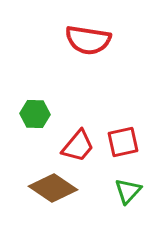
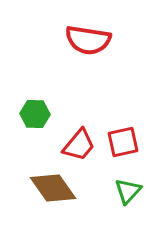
red trapezoid: moved 1 px right, 1 px up
brown diamond: rotated 21 degrees clockwise
